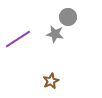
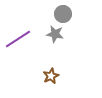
gray circle: moved 5 px left, 3 px up
brown star: moved 5 px up
